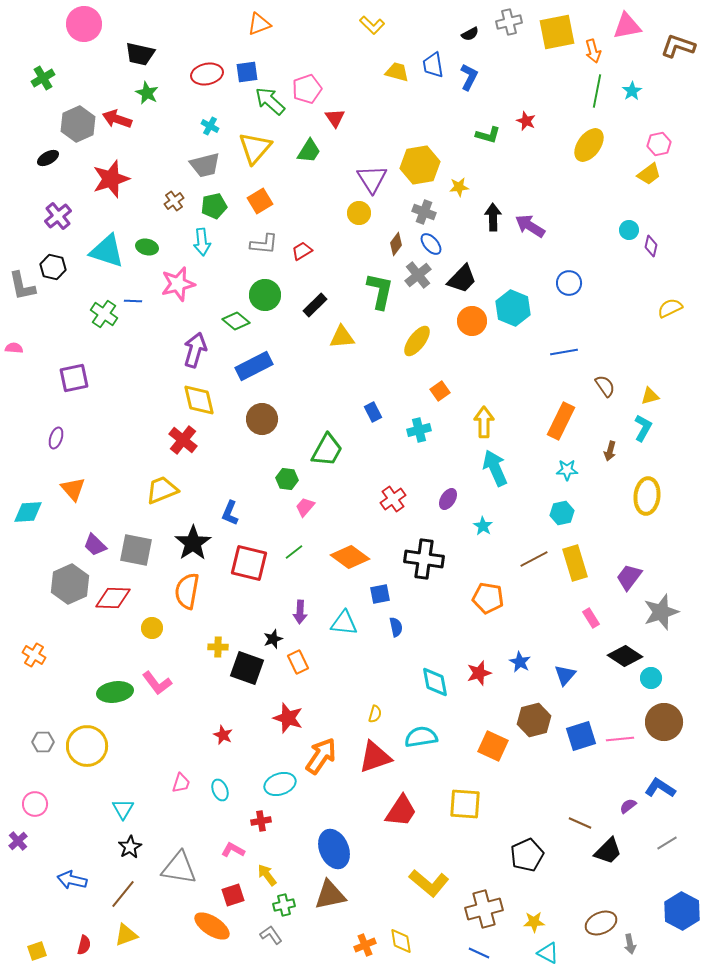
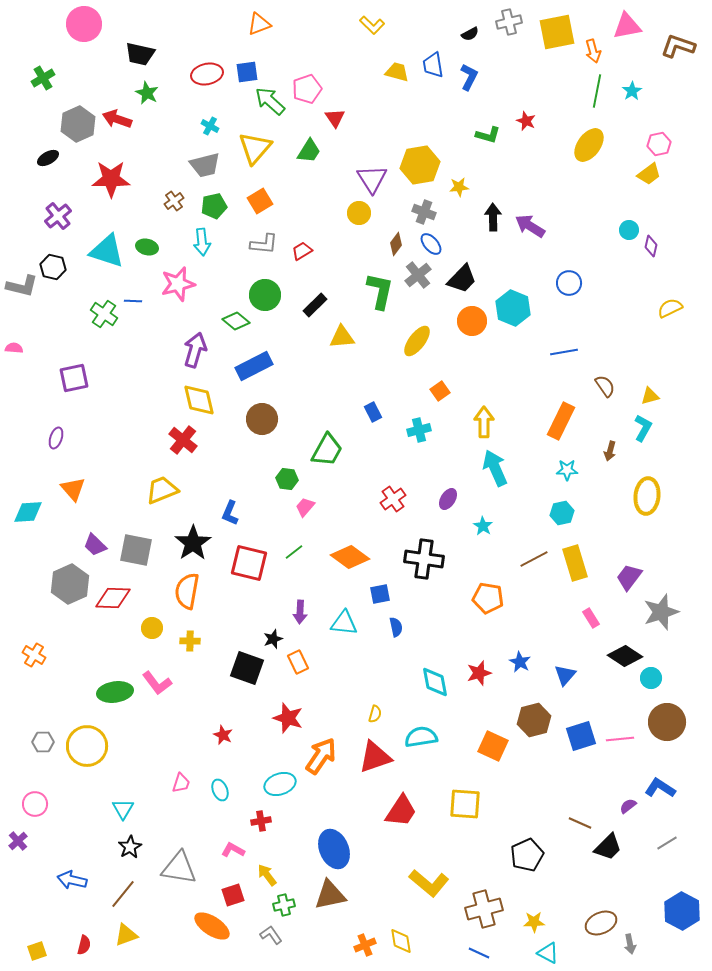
red star at (111, 179): rotated 18 degrees clockwise
gray L-shape at (22, 286): rotated 64 degrees counterclockwise
yellow cross at (218, 647): moved 28 px left, 6 px up
brown circle at (664, 722): moved 3 px right
black trapezoid at (608, 851): moved 4 px up
